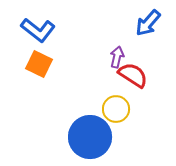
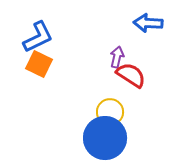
blue arrow: rotated 52 degrees clockwise
blue L-shape: moved 7 px down; rotated 64 degrees counterclockwise
red semicircle: moved 2 px left
yellow circle: moved 6 px left, 3 px down
blue circle: moved 15 px right, 1 px down
